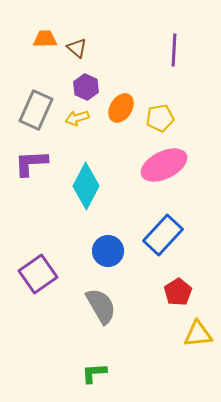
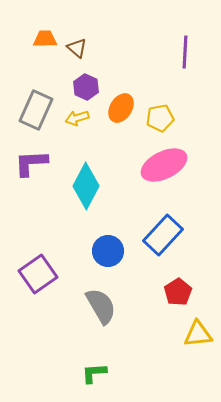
purple line: moved 11 px right, 2 px down
